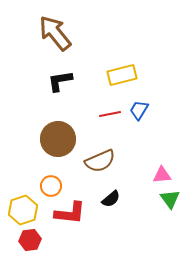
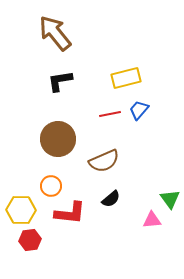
yellow rectangle: moved 4 px right, 3 px down
blue trapezoid: rotated 10 degrees clockwise
brown semicircle: moved 4 px right
pink triangle: moved 10 px left, 45 px down
yellow hexagon: moved 2 px left; rotated 20 degrees clockwise
